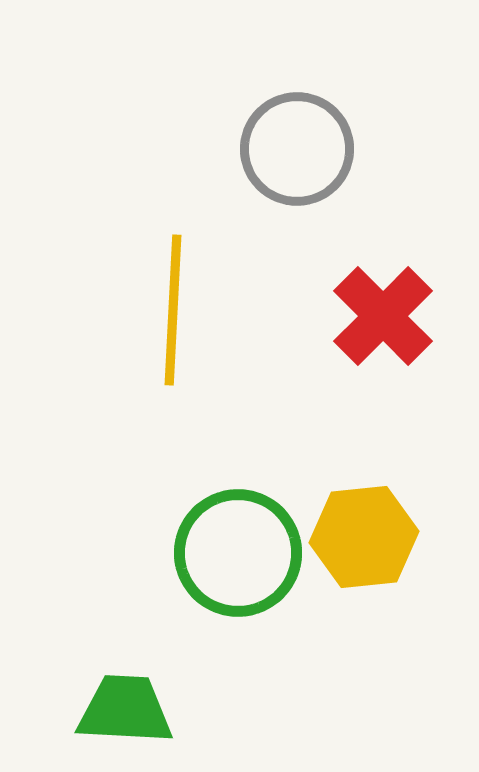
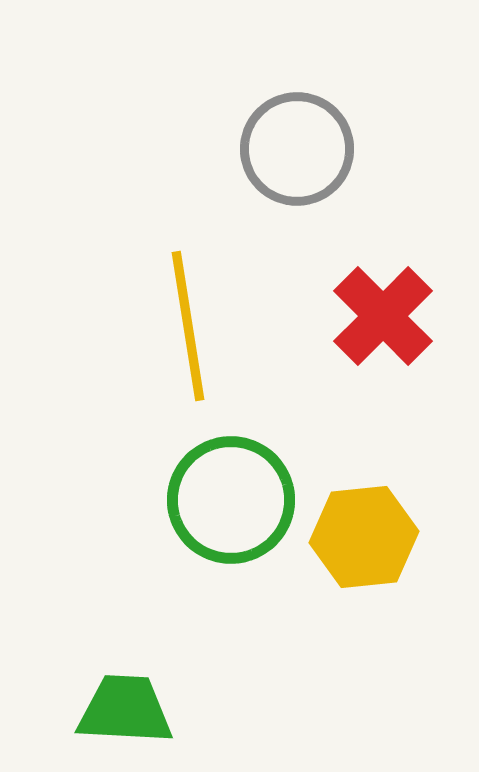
yellow line: moved 15 px right, 16 px down; rotated 12 degrees counterclockwise
green circle: moved 7 px left, 53 px up
